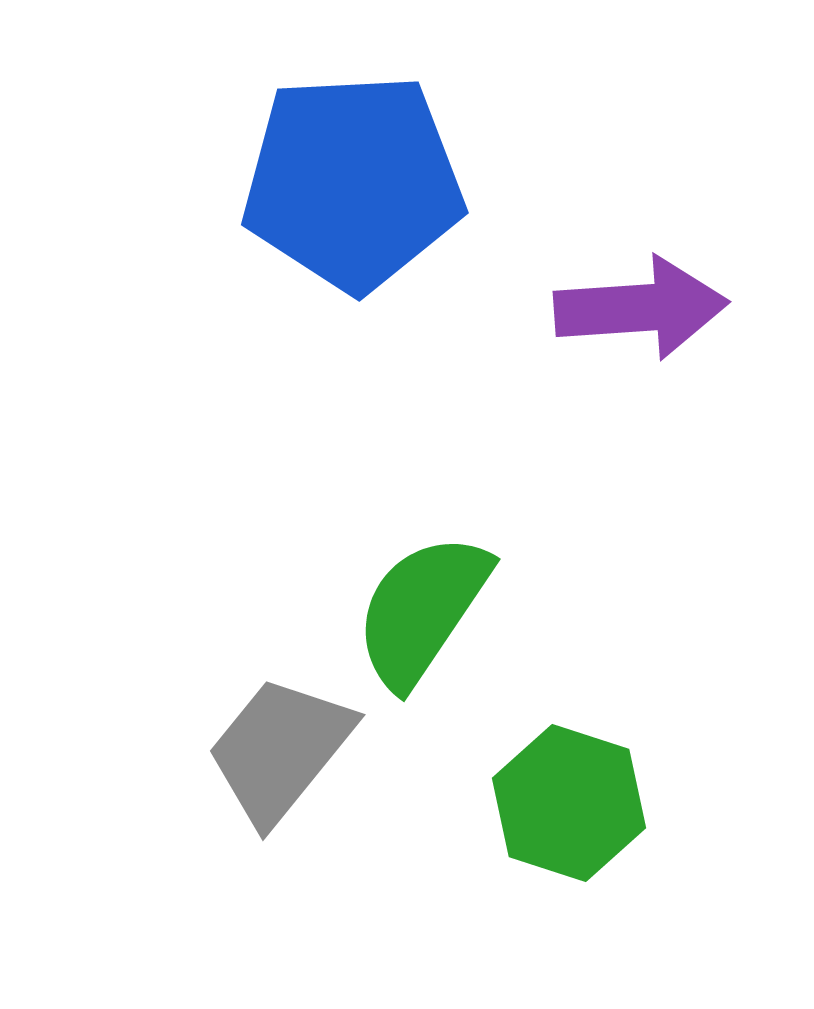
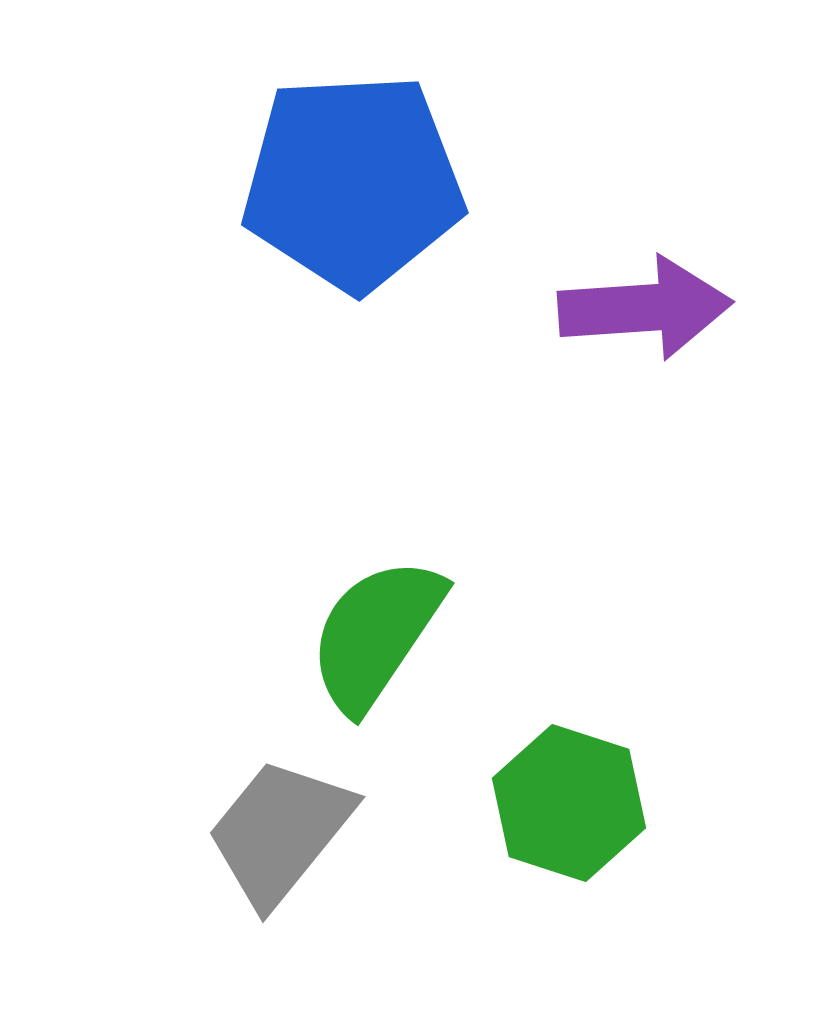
purple arrow: moved 4 px right
green semicircle: moved 46 px left, 24 px down
gray trapezoid: moved 82 px down
